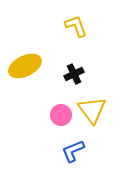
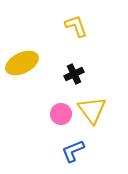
yellow ellipse: moved 3 px left, 3 px up
pink circle: moved 1 px up
